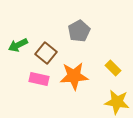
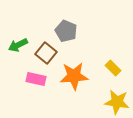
gray pentagon: moved 13 px left; rotated 20 degrees counterclockwise
pink rectangle: moved 3 px left
